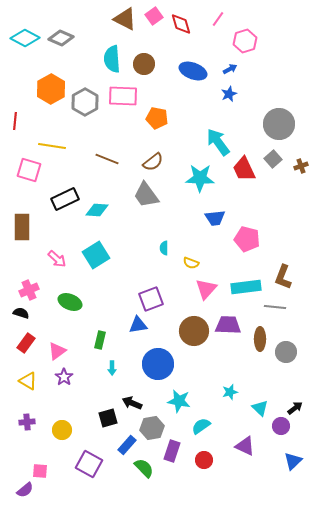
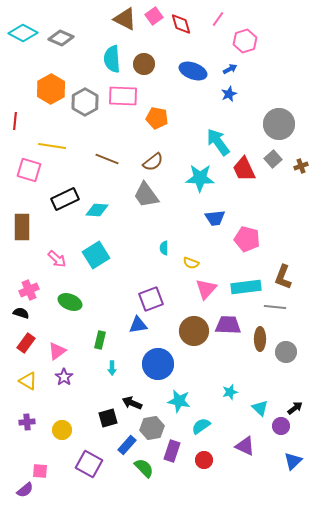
cyan diamond at (25, 38): moved 2 px left, 5 px up
